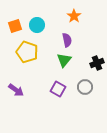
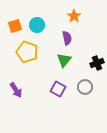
purple semicircle: moved 2 px up
purple arrow: rotated 21 degrees clockwise
